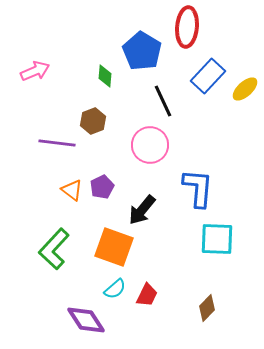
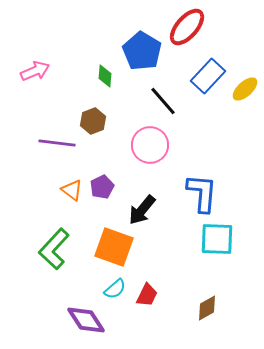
red ellipse: rotated 36 degrees clockwise
black line: rotated 16 degrees counterclockwise
blue L-shape: moved 4 px right, 5 px down
brown diamond: rotated 16 degrees clockwise
